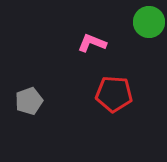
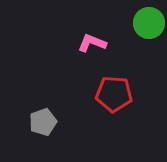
green circle: moved 1 px down
gray pentagon: moved 14 px right, 21 px down
